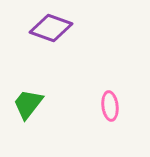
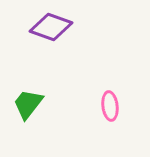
purple diamond: moved 1 px up
